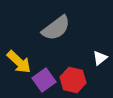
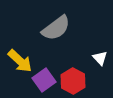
white triangle: rotated 35 degrees counterclockwise
yellow arrow: moved 1 px right, 1 px up
red hexagon: moved 1 px down; rotated 15 degrees clockwise
